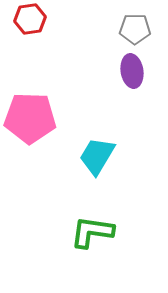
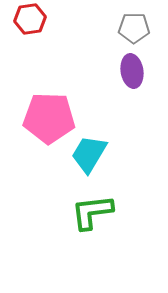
gray pentagon: moved 1 px left, 1 px up
pink pentagon: moved 19 px right
cyan trapezoid: moved 8 px left, 2 px up
green L-shape: moved 20 px up; rotated 15 degrees counterclockwise
